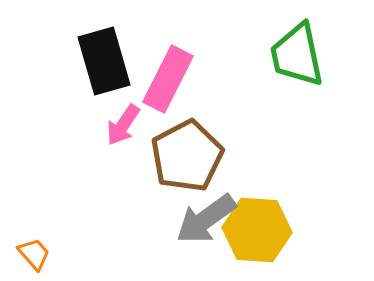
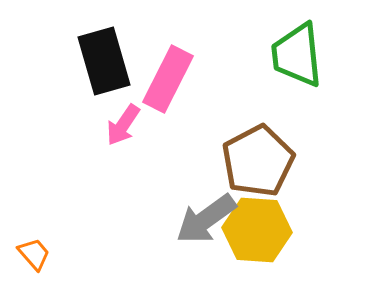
green trapezoid: rotated 6 degrees clockwise
brown pentagon: moved 71 px right, 5 px down
